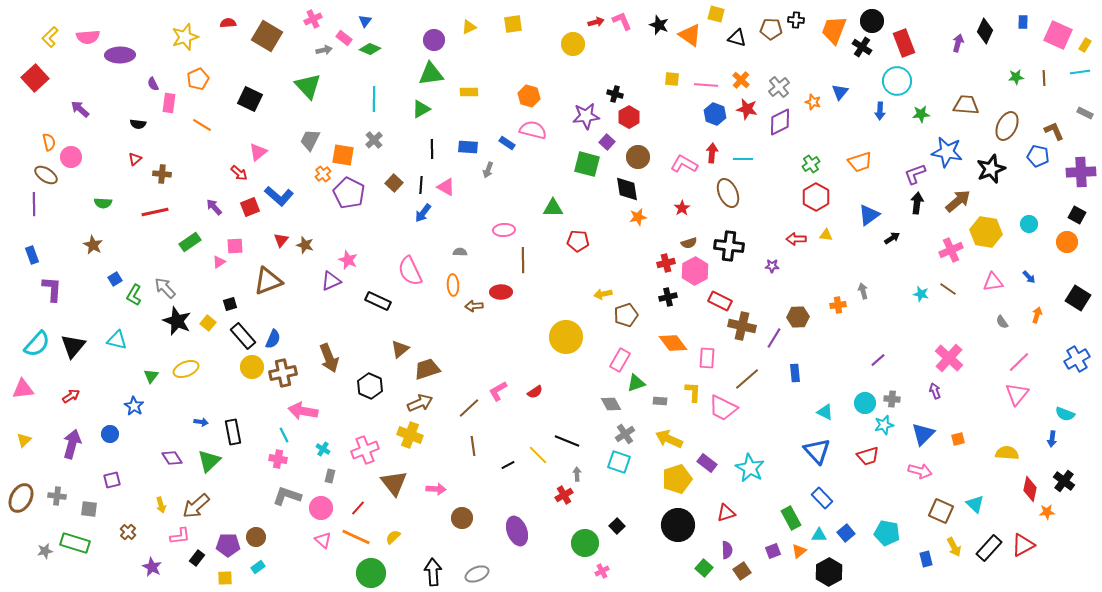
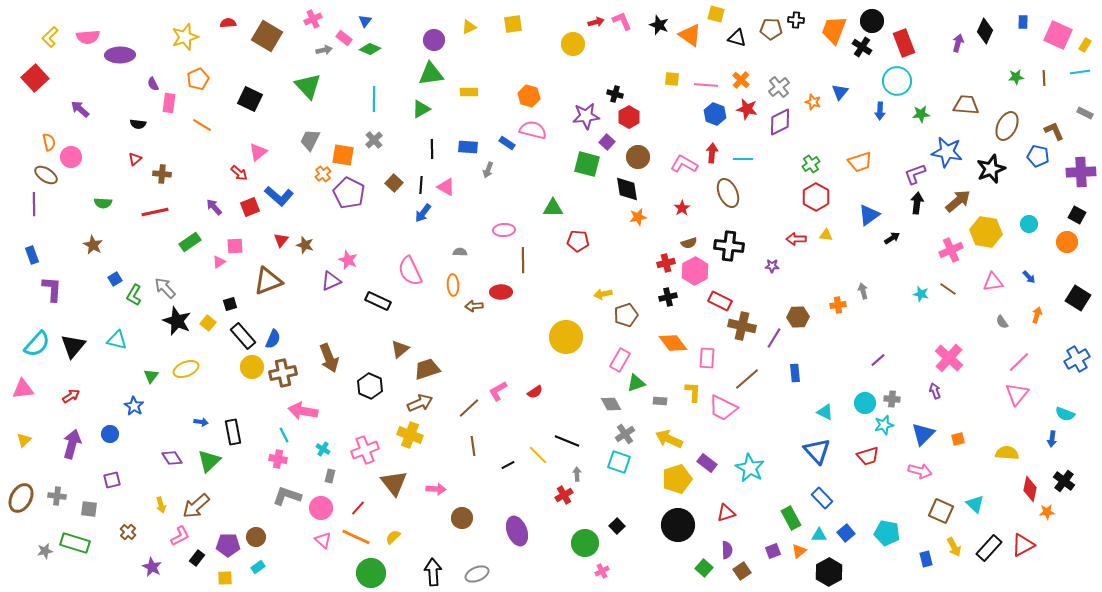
pink L-shape at (180, 536): rotated 20 degrees counterclockwise
